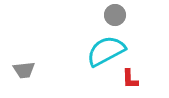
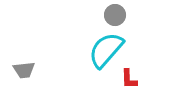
cyan semicircle: moved 1 px up; rotated 21 degrees counterclockwise
red L-shape: moved 1 px left
